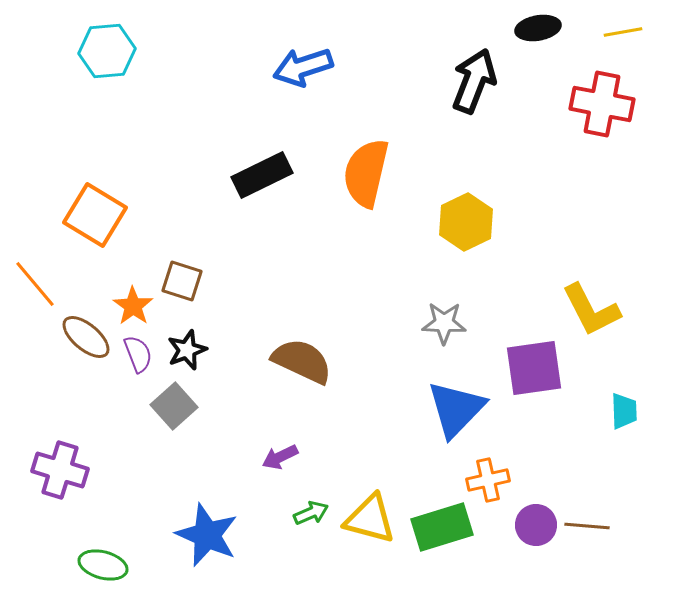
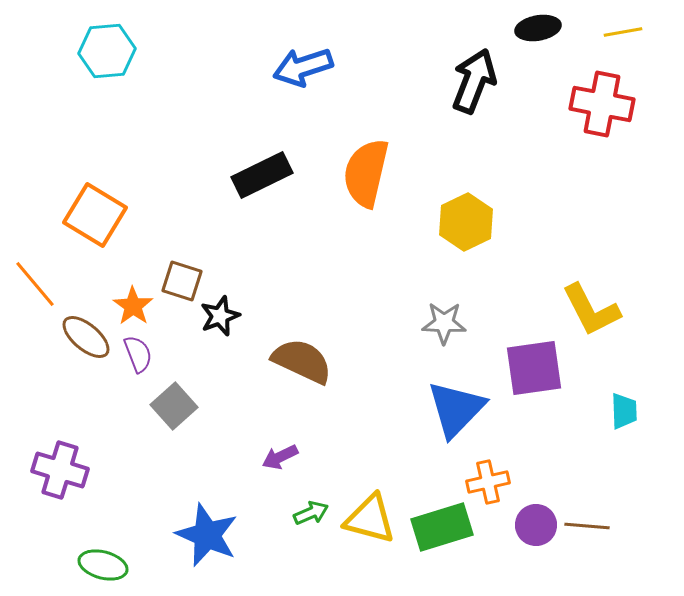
black star: moved 33 px right, 34 px up
orange cross: moved 2 px down
